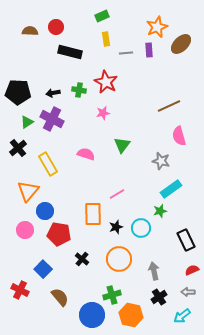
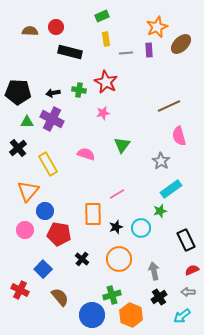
green triangle at (27, 122): rotated 32 degrees clockwise
gray star at (161, 161): rotated 18 degrees clockwise
orange hexagon at (131, 315): rotated 10 degrees clockwise
